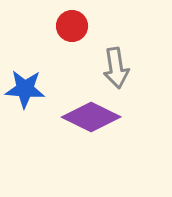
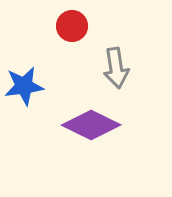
blue star: moved 1 px left, 3 px up; rotated 12 degrees counterclockwise
purple diamond: moved 8 px down
